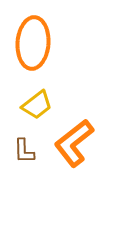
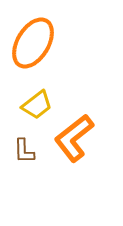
orange ellipse: rotated 27 degrees clockwise
orange L-shape: moved 5 px up
